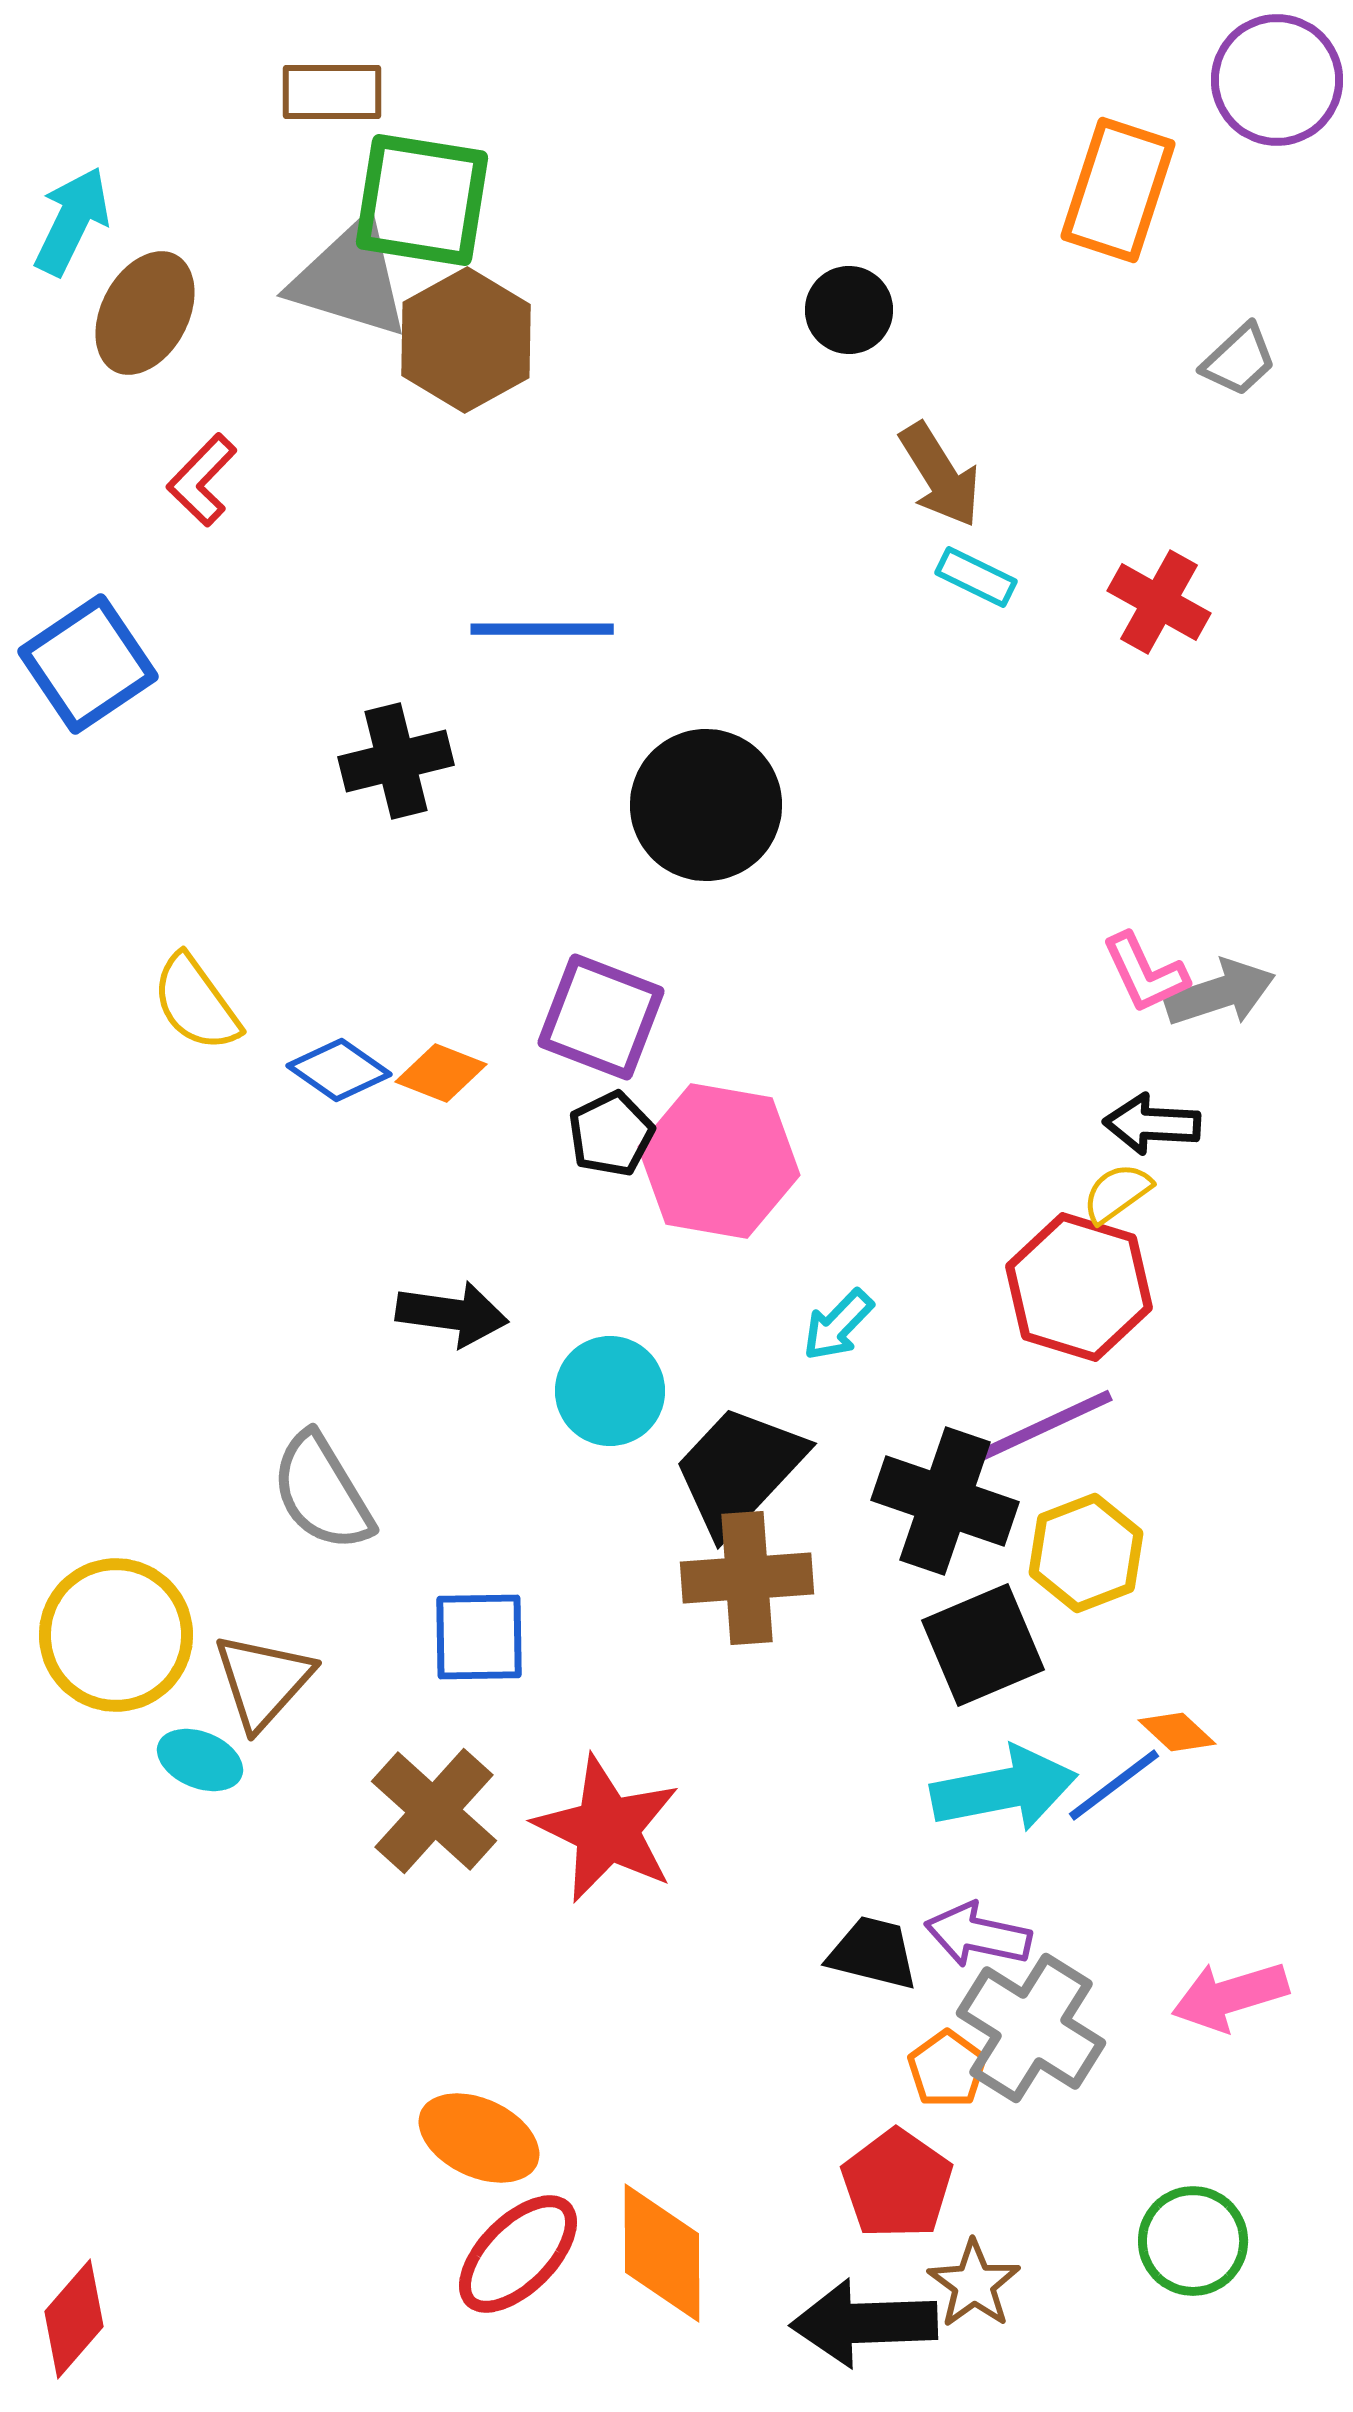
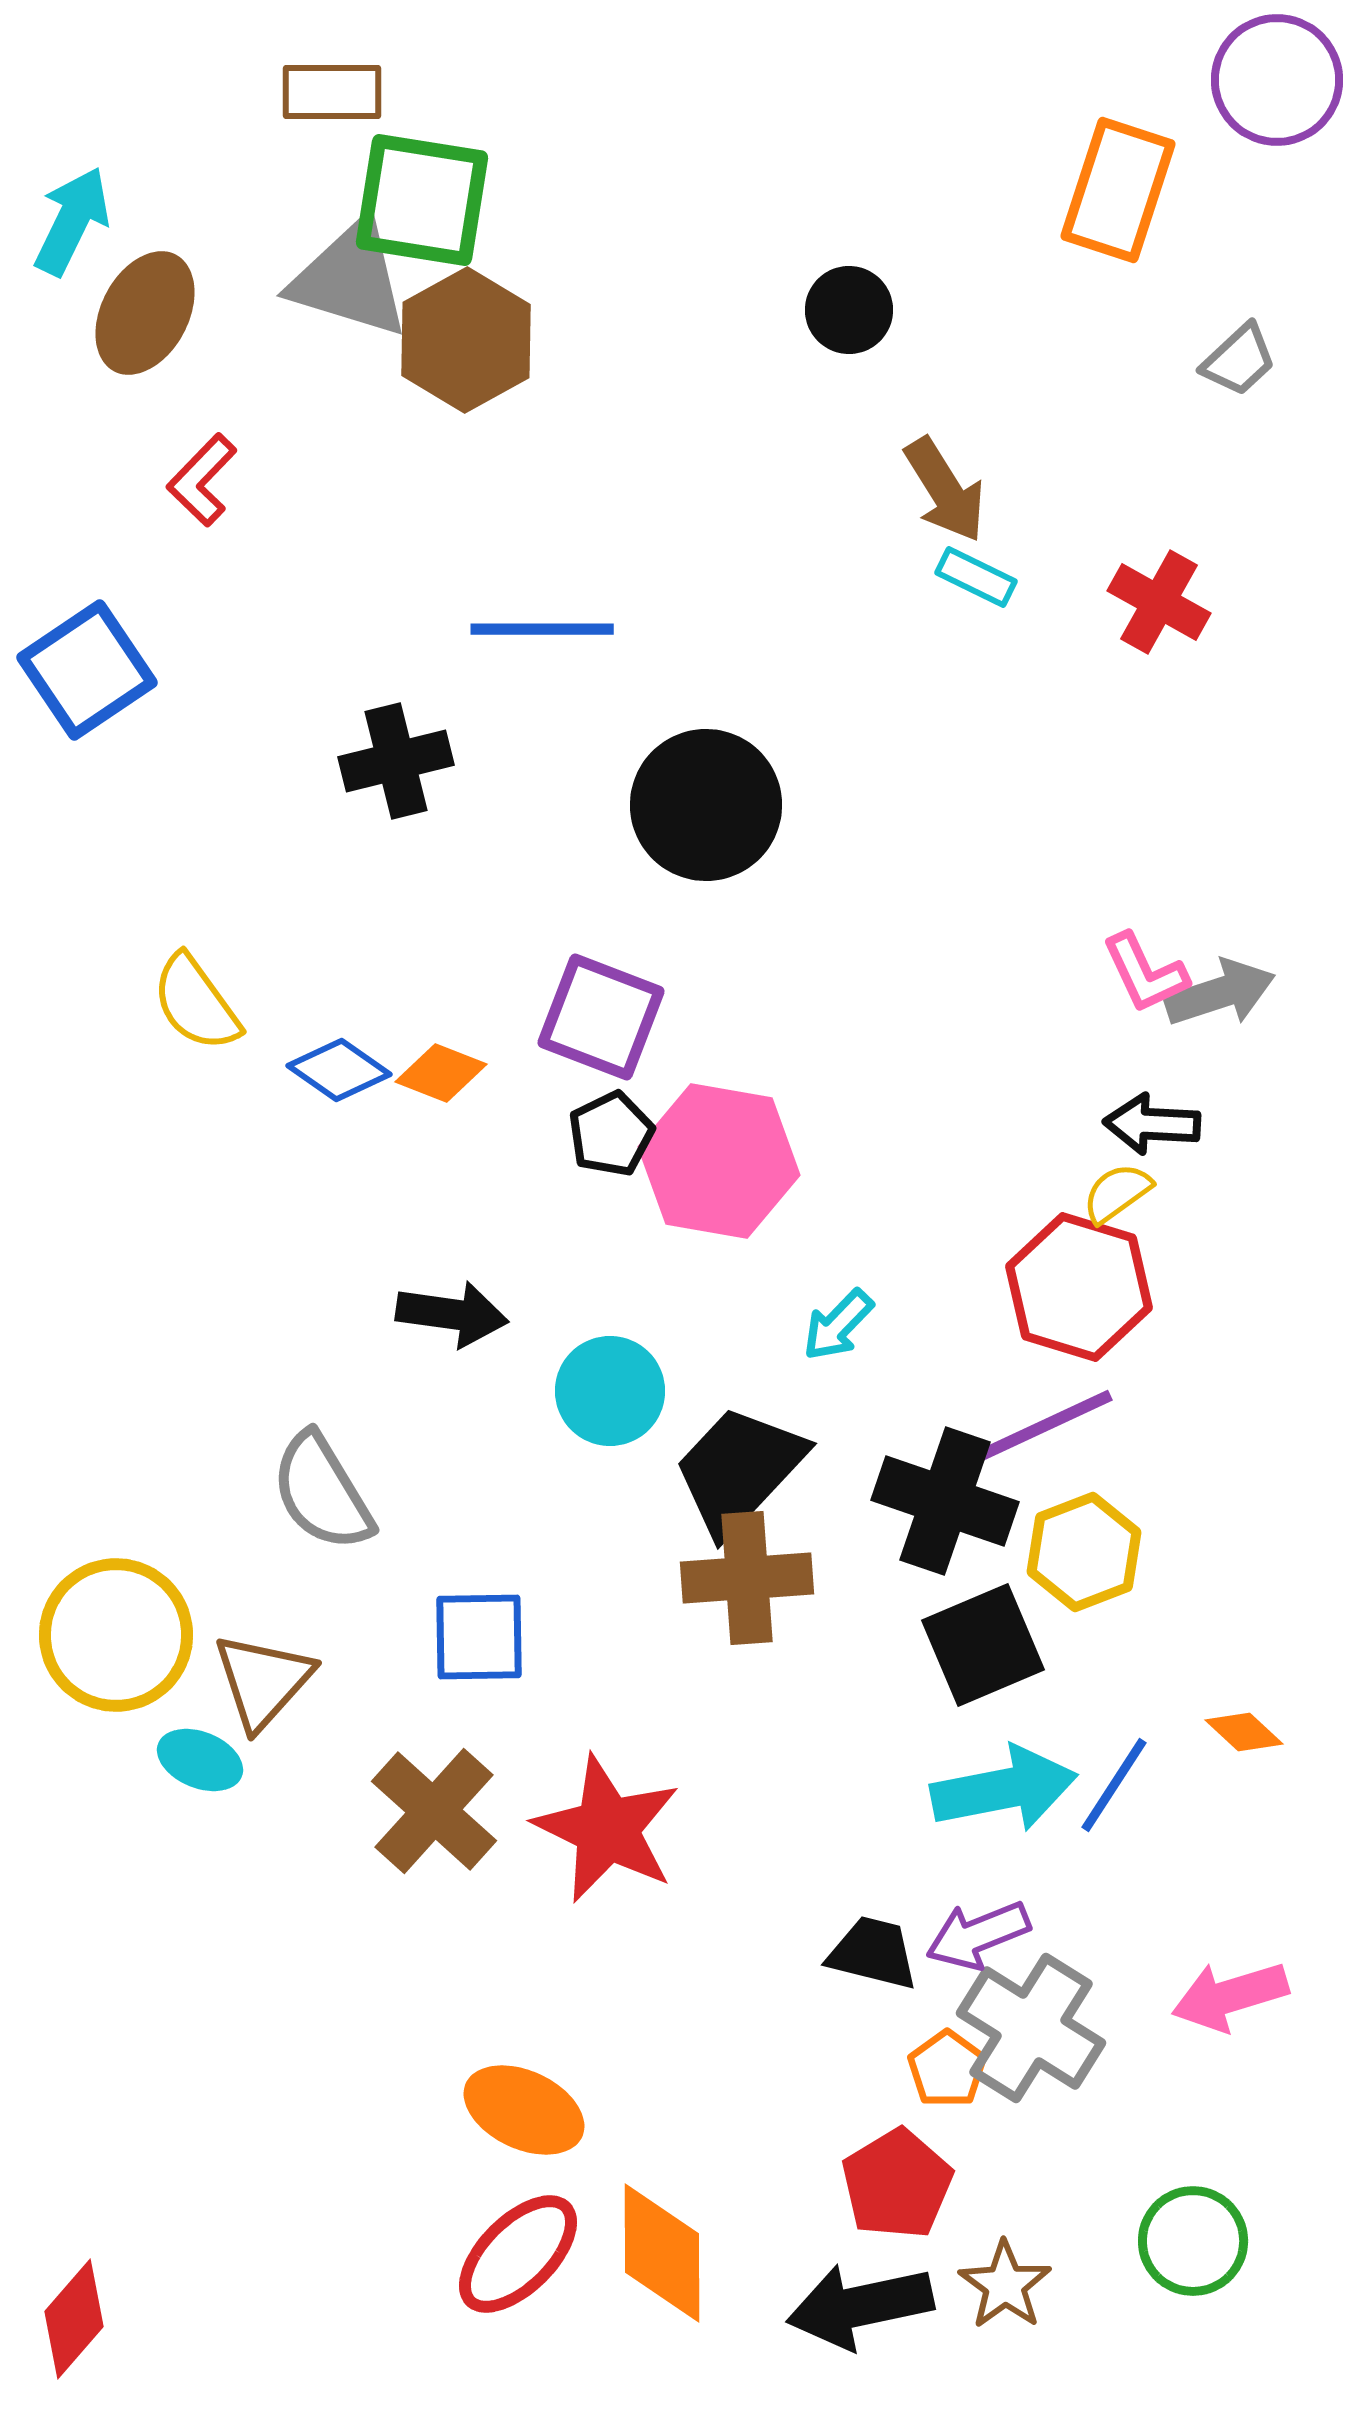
brown arrow at (940, 475): moved 5 px right, 15 px down
blue square at (88, 664): moved 1 px left, 6 px down
yellow hexagon at (1086, 1553): moved 2 px left, 1 px up
orange diamond at (1177, 1732): moved 67 px right
blue line at (1114, 1785): rotated 20 degrees counterclockwise
purple arrow at (978, 1935): rotated 34 degrees counterclockwise
orange ellipse at (479, 2138): moved 45 px right, 28 px up
red pentagon at (897, 2184): rotated 6 degrees clockwise
brown star at (974, 2284): moved 31 px right, 1 px down
black arrow at (864, 2323): moved 4 px left, 17 px up; rotated 10 degrees counterclockwise
